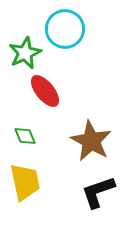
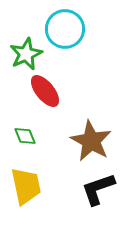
green star: moved 1 px right, 1 px down
yellow trapezoid: moved 1 px right, 4 px down
black L-shape: moved 3 px up
